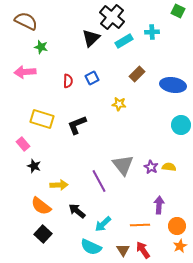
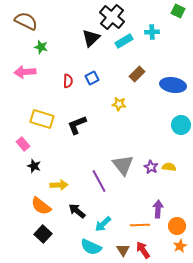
purple arrow: moved 1 px left, 4 px down
